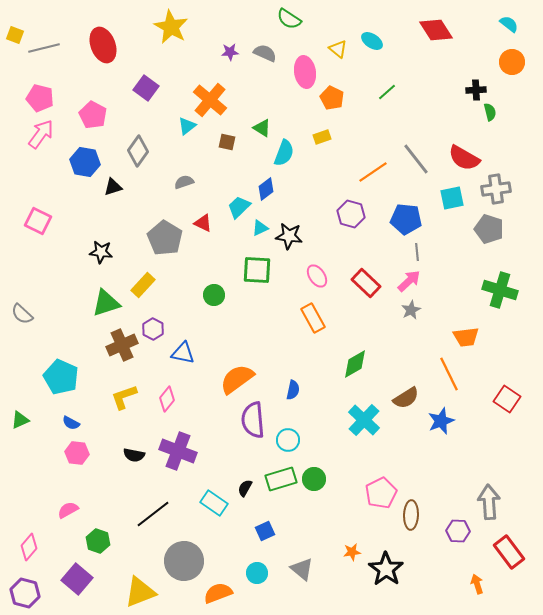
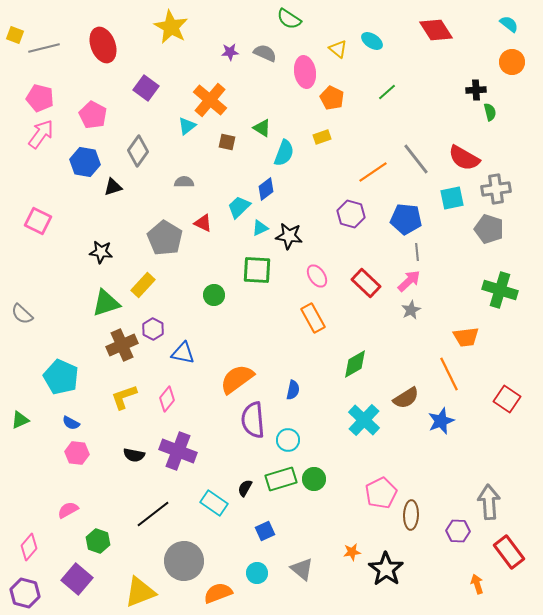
gray semicircle at (184, 182): rotated 18 degrees clockwise
